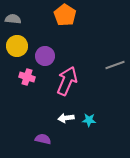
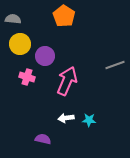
orange pentagon: moved 1 px left, 1 px down
yellow circle: moved 3 px right, 2 px up
